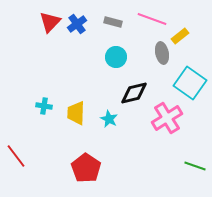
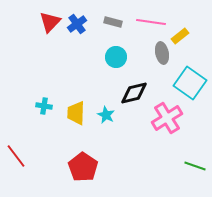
pink line: moved 1 px left, 3 px down; rotated 12 degrees counterclockwise
cyan star: moved 3 px left, 4 px up
red pentagon: moved 3 px left, 1 px up
